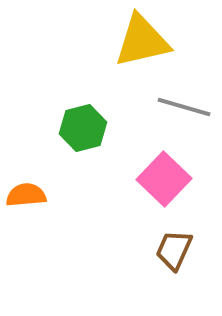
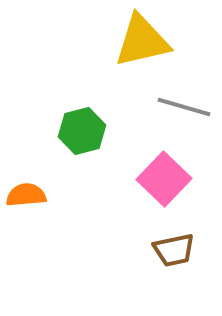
green hexagon: moved 1 px left, 3 px down
brown trapezoid: rotated 126 degrees counterclockwise
